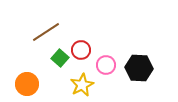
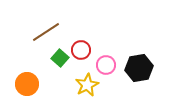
black hexagon: rotated 12 degrees counterclockwise
yellow star: moved 5 px right
